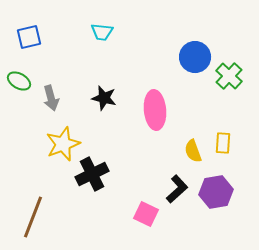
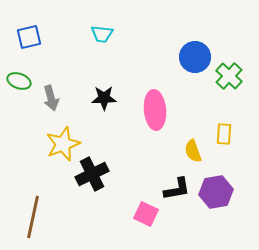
cyan trapezoid: moved 2 px down
green ellipse: rotated 10 degrees counterclockwise
black star: rotated 15 degrees counterclockwise
yellow rectangle: moved 1 px right, 9 px up
black L-shape: rotated 32 degrees clockwise
brown line: rotated 9 degrees counterclockwise
